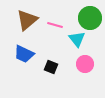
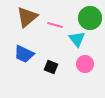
brown triangle: moved 3 px up
